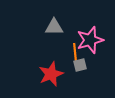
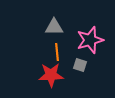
orange line: moved 18 px left
gray square: rotated 32 degrees clockwise
red star: moved 1 px down; rotated 20 degrees clockwise
